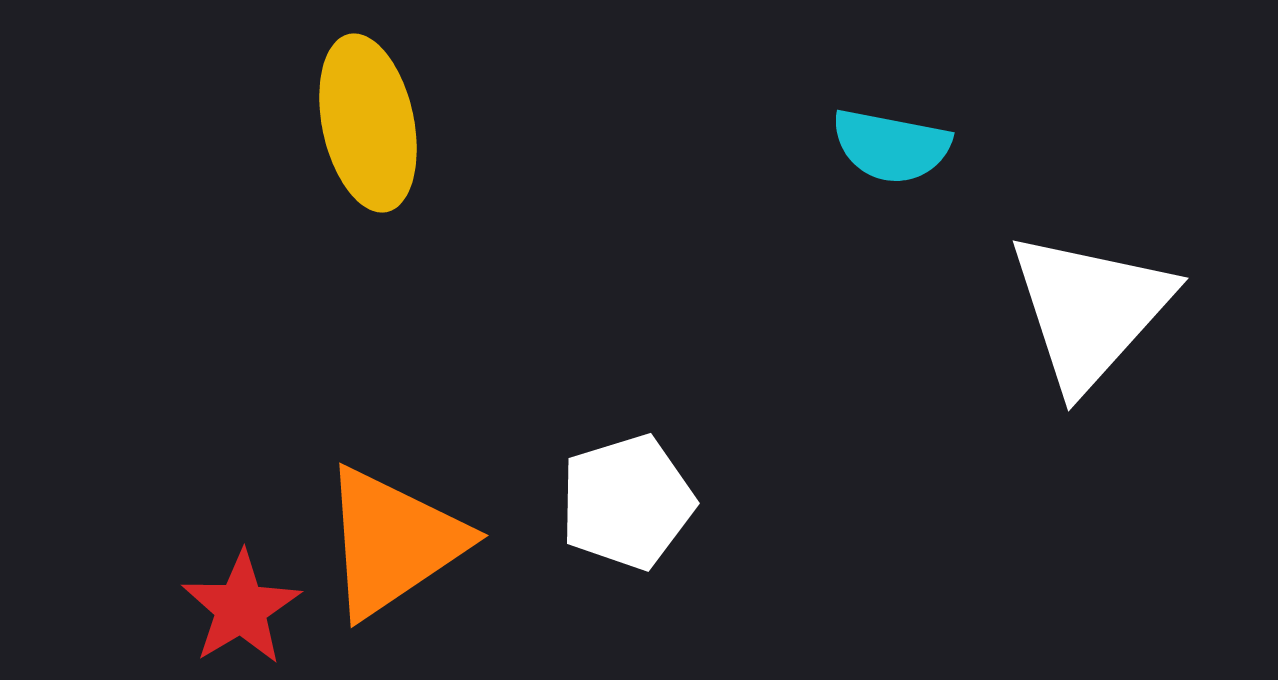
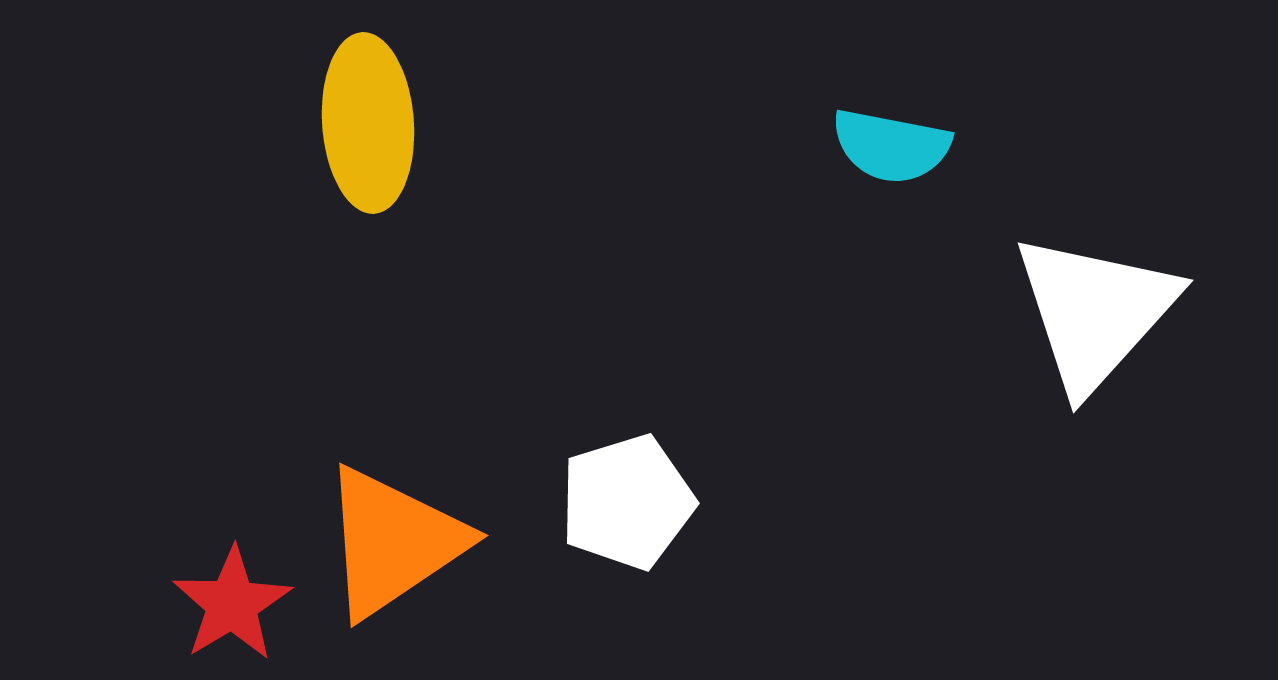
yellow ellipse: rotated 8 degrees clockwise
white triangle: moved 5 px right, 2 px down
red star: moved 9 px left, 4 px up
